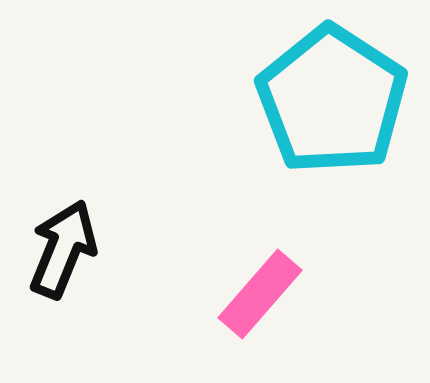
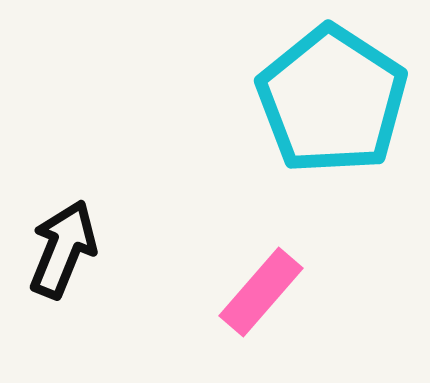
pink rectangle: moved 1 px right, 2 px up
